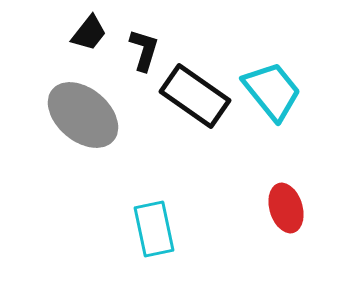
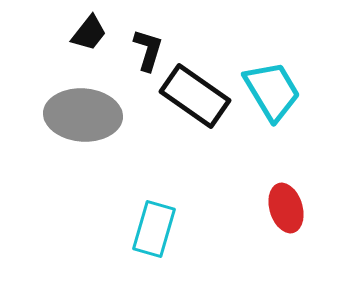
black L-shape: moved 4 px right
cyan trapezoid: rotated 8 degrees clockwise
gray ellipse: rotated 36 degrees counterclockwise
cyan rectangle: rotated 28 degrees clockwise
